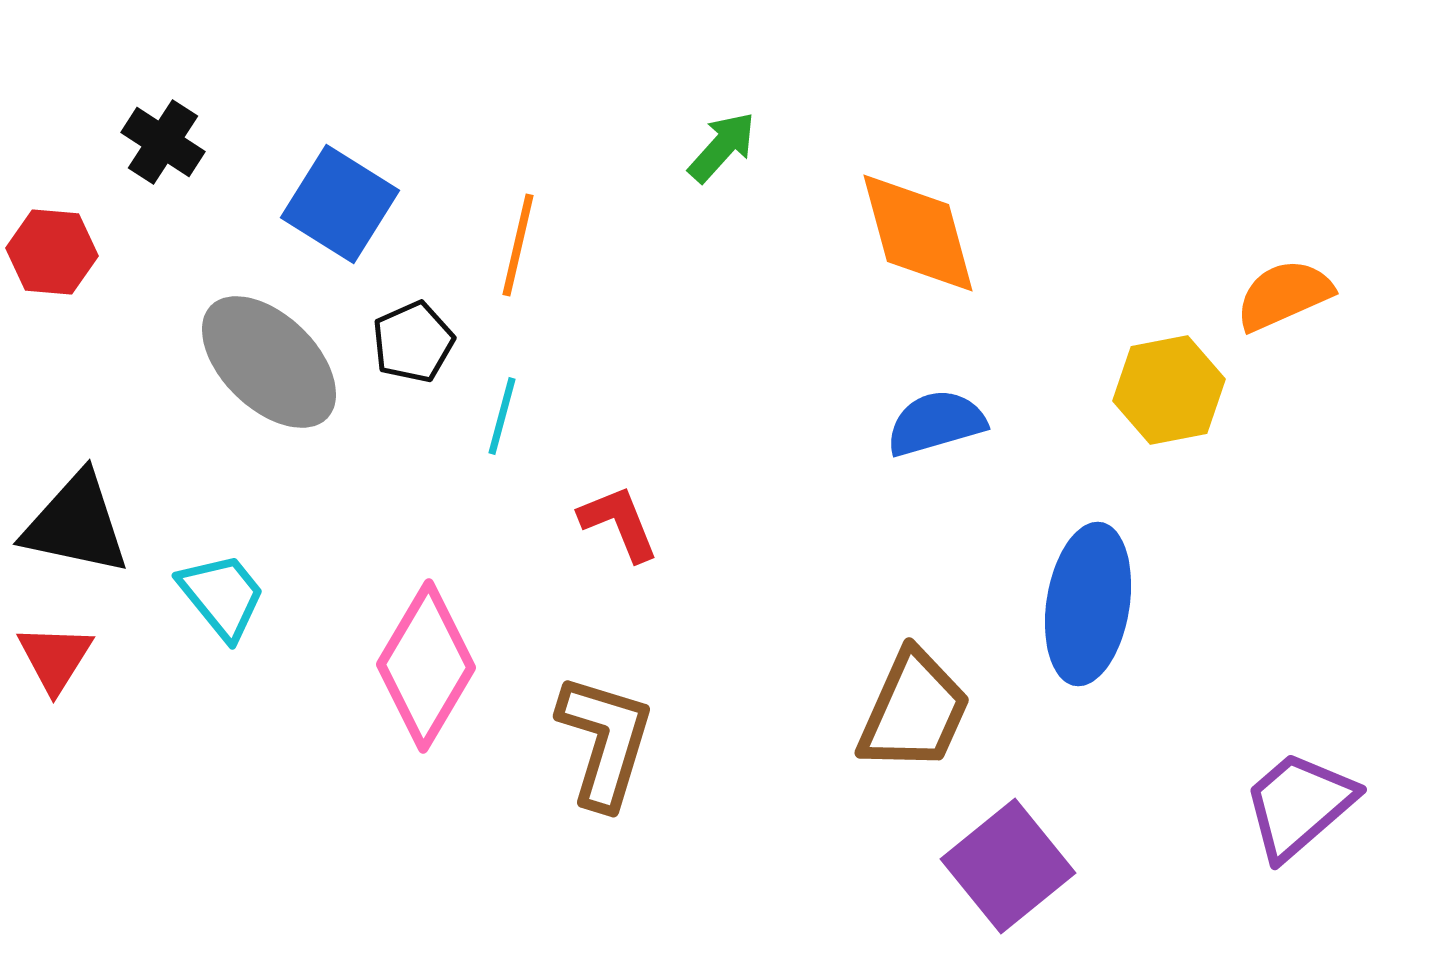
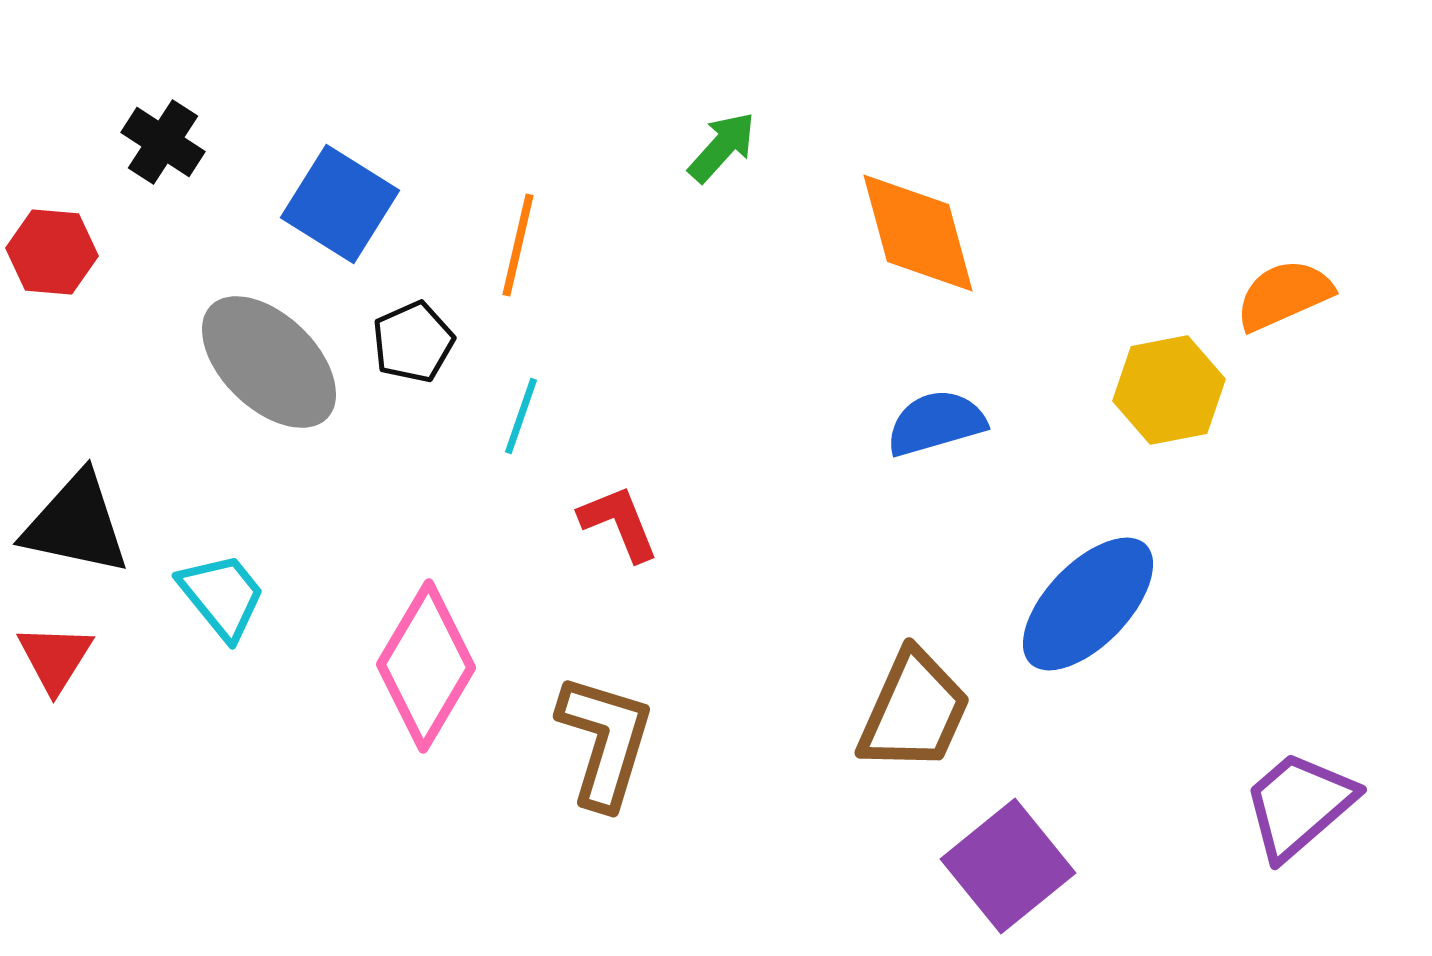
cyan line: moved 19 px right; rotated 4 degrees clockwise
blue ellipse: rotated 35 degrees clockwise
